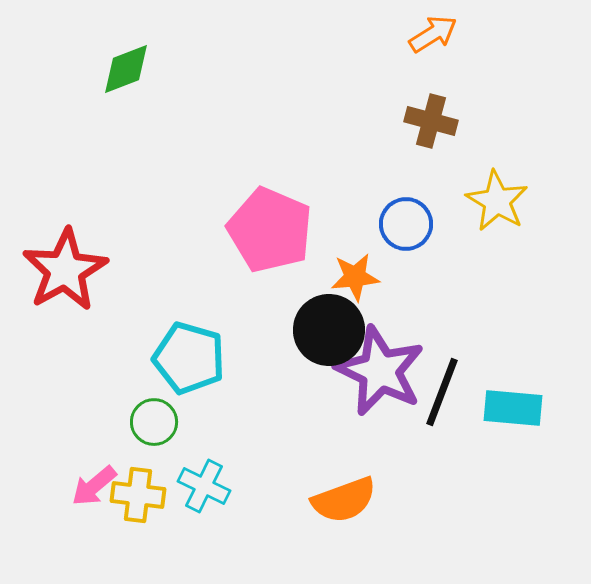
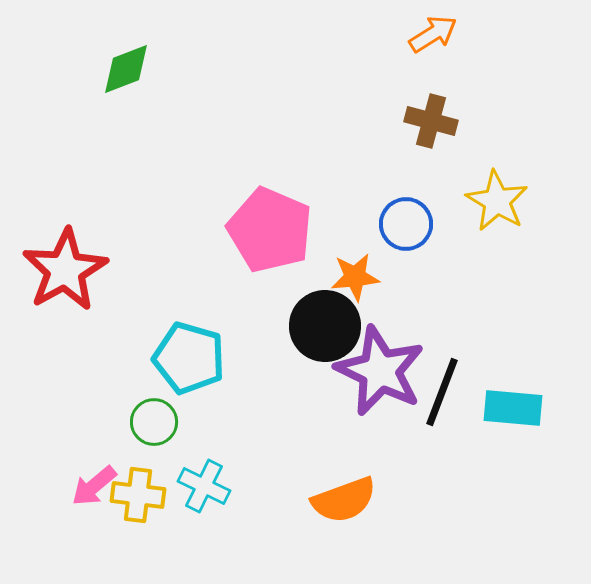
black circle: moved 4 px left, 4 px up
